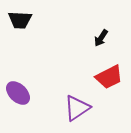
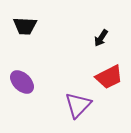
black trapezoid: moved 5 px right, 6 px down
purple ellipse: moved 4 px right, 11 px up
purple triangle: moved 1 px right, 3 px up; rotated 12 degrees counterclockwise
